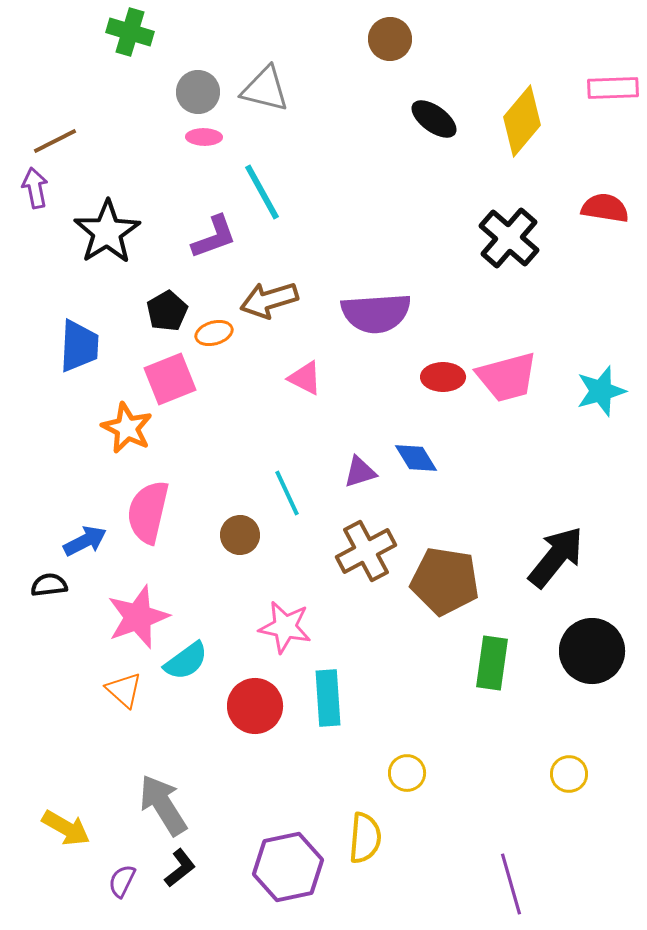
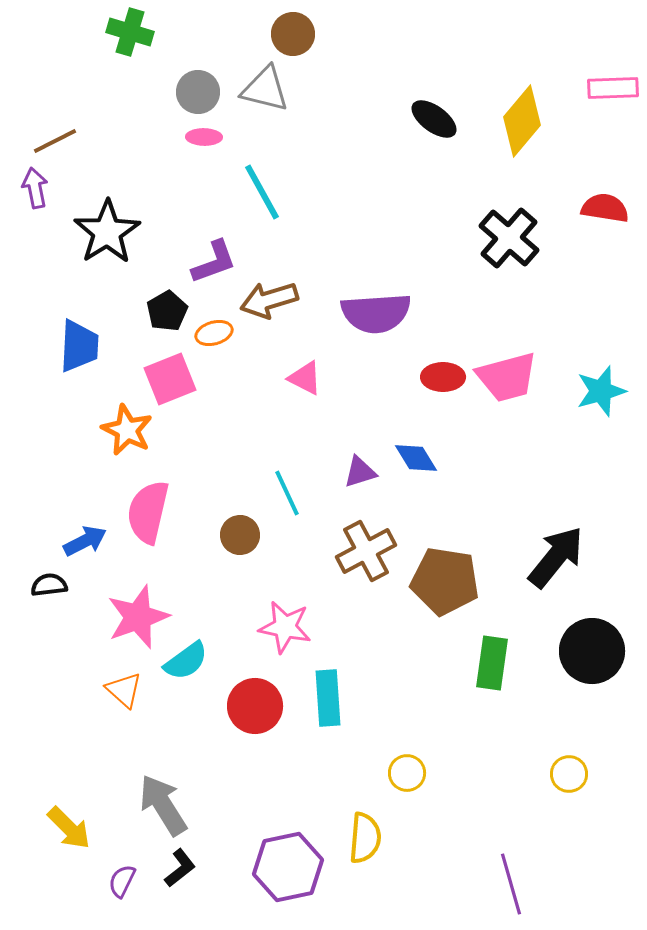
brown circle at (390, 39): moved 97 px left, 5 px up
purple L-shape at (214, 237): moved 25 px down
orange star at (127, 428): moved 2 px down
yellow arrow at (66, 828): moved 3 px right; rotated 15 degrees clockwise
